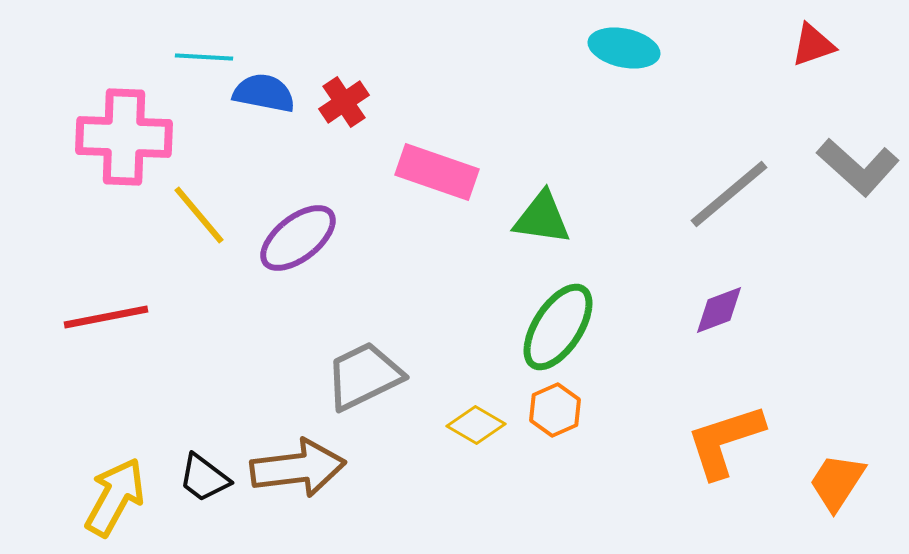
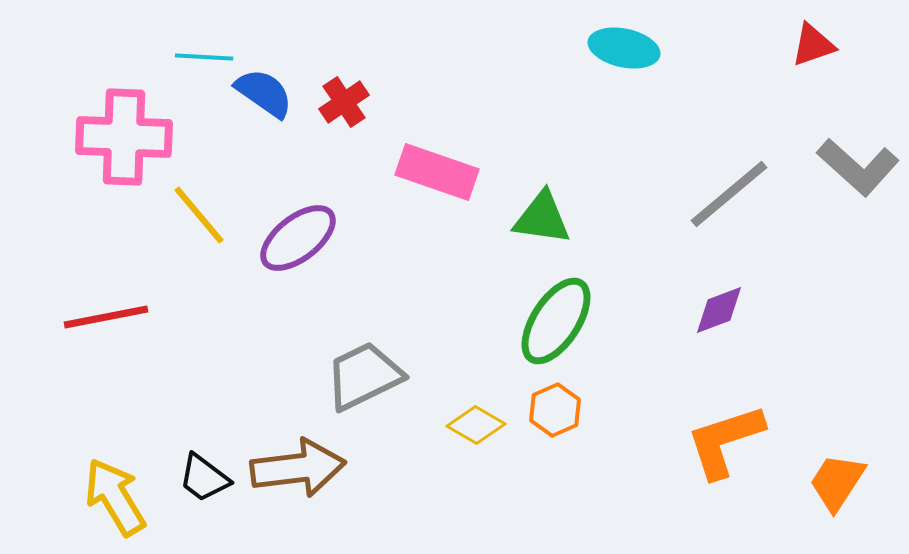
blue semicircle: rotated 24 degrees clockwise
green ellipse: moved 2 px left, 6 px up
yellow arrow: rotated 60 degrees counterclockwise
